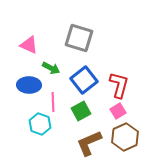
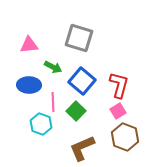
pink triangle: rotated 30 degrees counterclockwise
green arrow: moved 2 px right, 1 px up
blue square: moved 2 px left, 1 px down; rotated 12 degrees counterclockwise
green square: moved 5 px left; rotated 18 degrees counterclockwise
cyan hexagon: moved 1 px right
brown hexagon: rotated 16 degrees counterclockwise
brown L-shape: moved 7 px left, 5 px down
